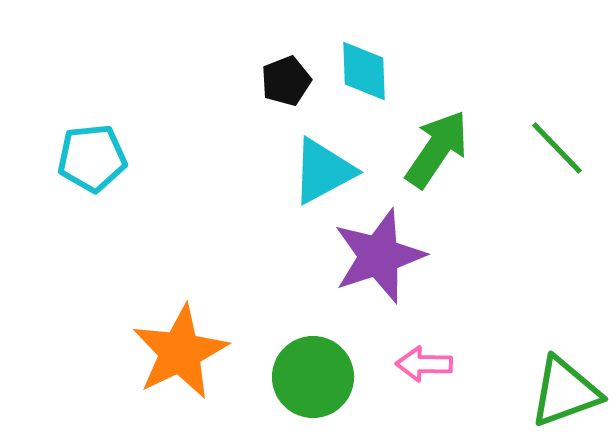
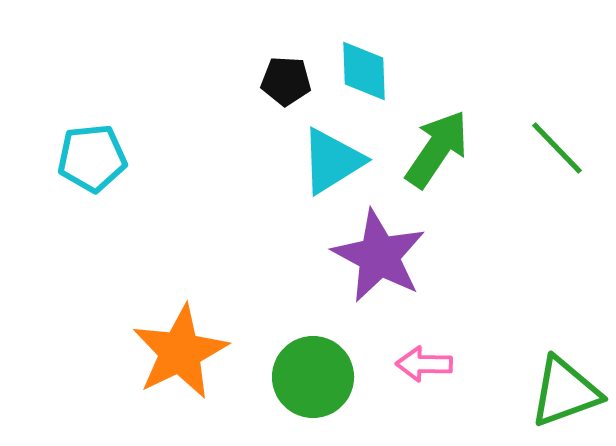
black pentagon: rotated 24 degrees clockwise
cyan triangle: moved 9 px right, 10 px up; rotated 4 degrees counterclockwise
purple star: rotated 26 degrees counterclockwise
